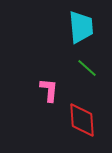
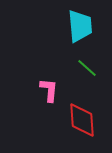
cyan trapezoid: moved 1 px left, 1 px up
